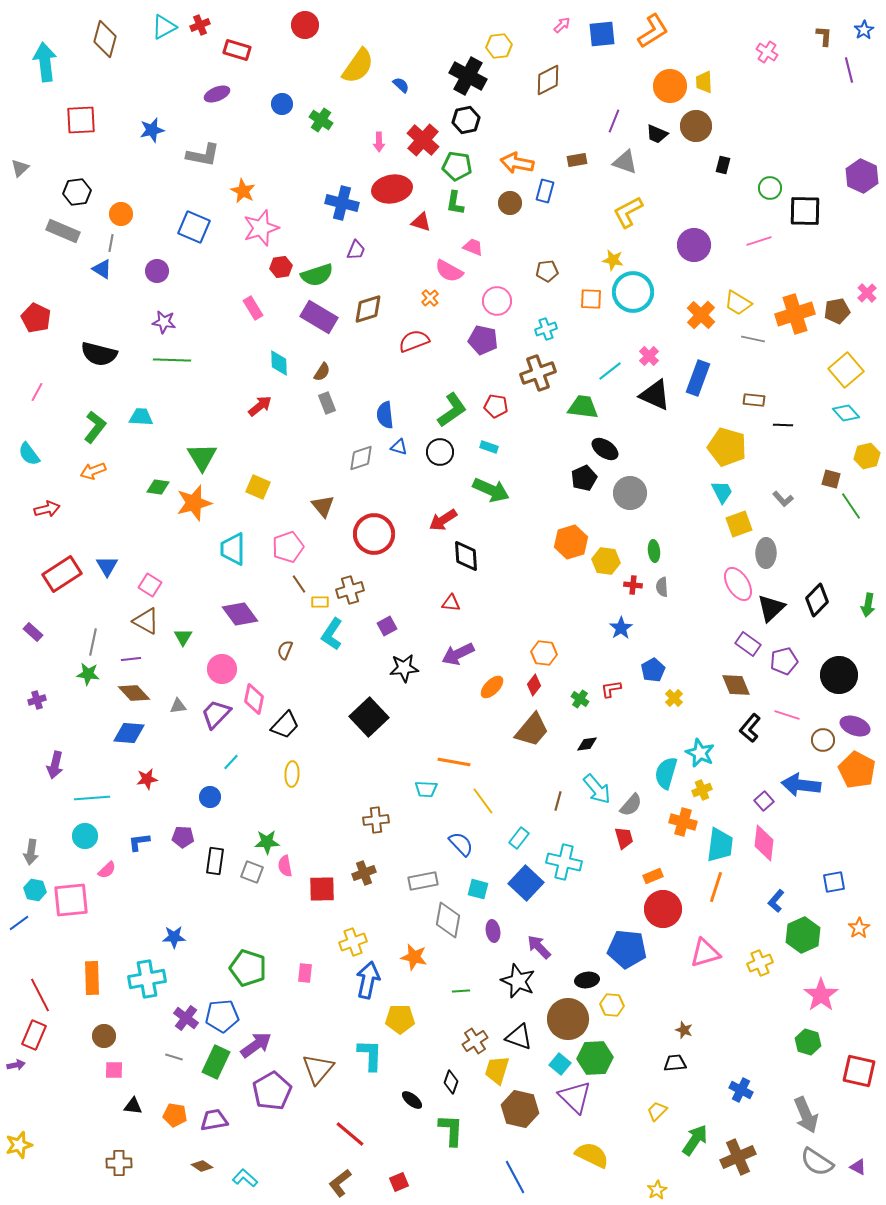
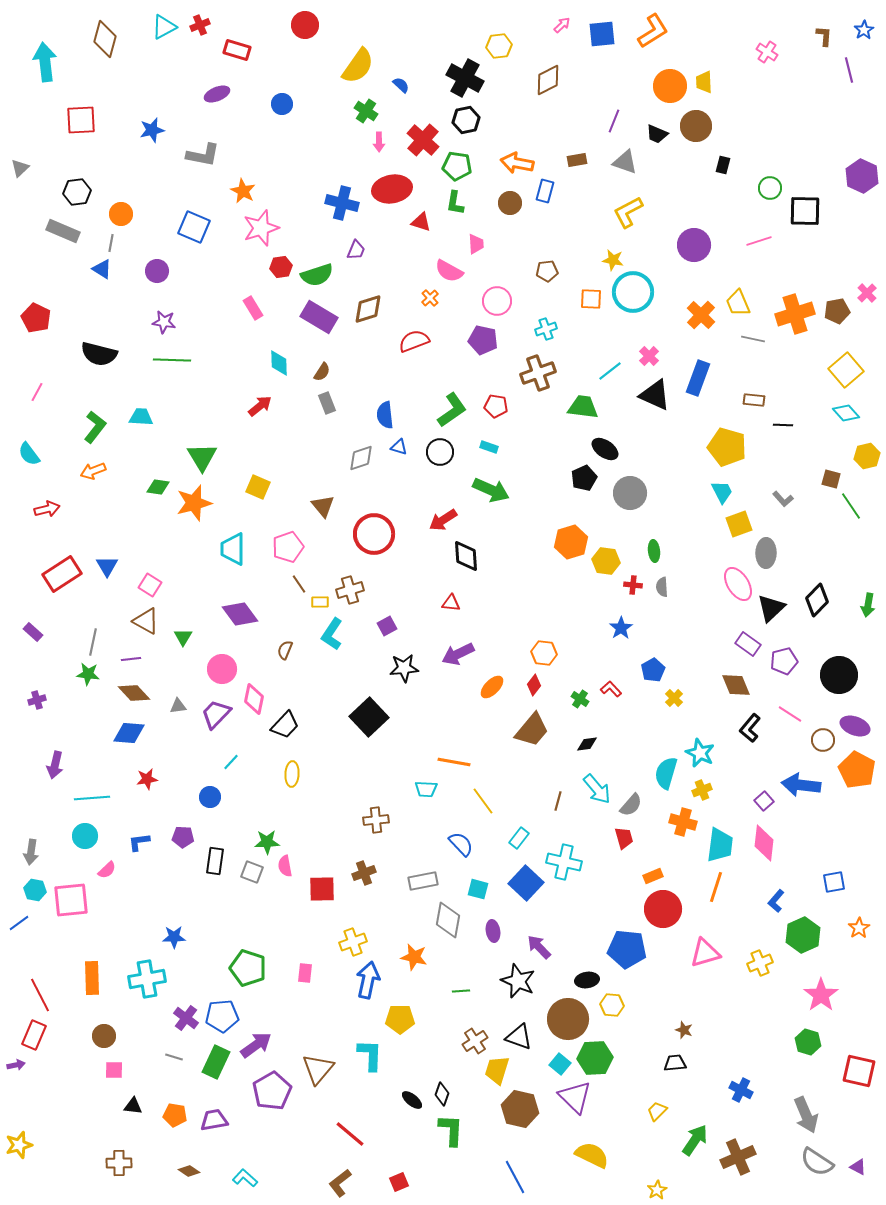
black cross at (468, 76): moved 3 px left, 2 px down
green cross at (321, 120): moved 45 px right, 9 px up
pink trapezoid at (473, 247): moved 3 px right, 3 px up; rotated 65 degrees clockwise
yellow trapezoid at (738, 303): rotated 36 degrees clockwise
red L-shape at (611, 689): rotated 55 degrees clockwise
pink line at (787, 715): moved 3 px right, 1 px up; rotated 15 degrees clockwise
black diamond at (451, 1082): moved 9 px left, 12 px down
brown diamond at (202, 1166): moved 13 px left, 5 px down
